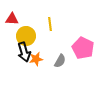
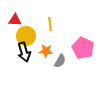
red triangle: moved 3 px right, 1 px down
orange star: moved 10 px right, 8 px up; rotated 16 degrees clockwise
